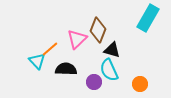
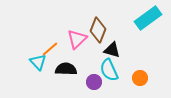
cyan rectangle: rotated 24 degrees clockwise
cyan triangle: moved 1 px right, 1 px down
orange circle: moved 6 px up
